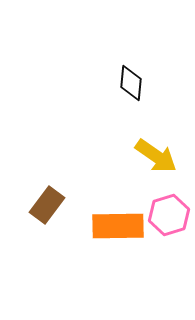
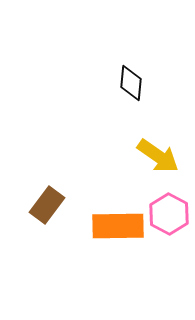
yellow arrow: moved 2 px right
pink hexagon: moved 1 px up; rotated 15 degrees counterclockwise
